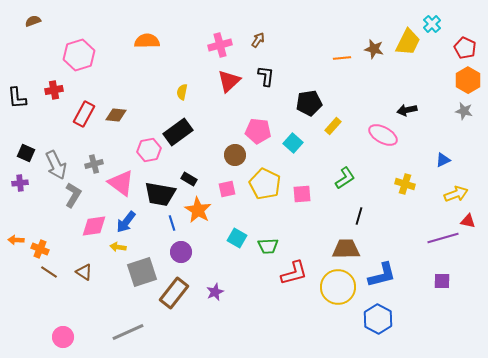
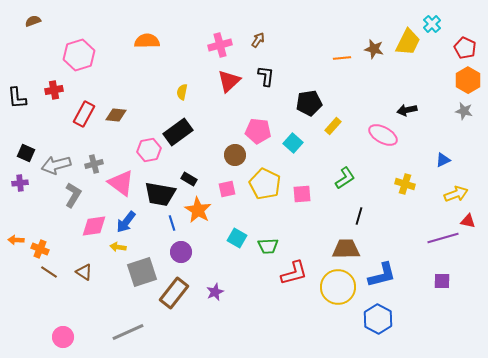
gray arrow at (56, 165): rotated 100 degrees clockwise
